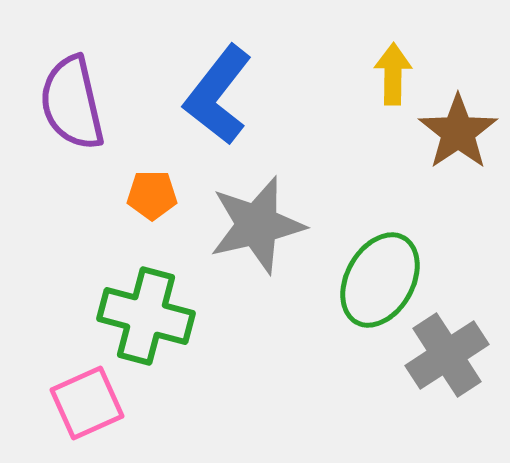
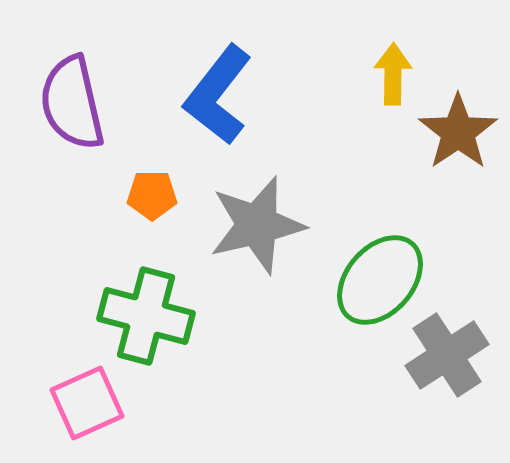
green ellipse: rotated 12 degrees clockwise
